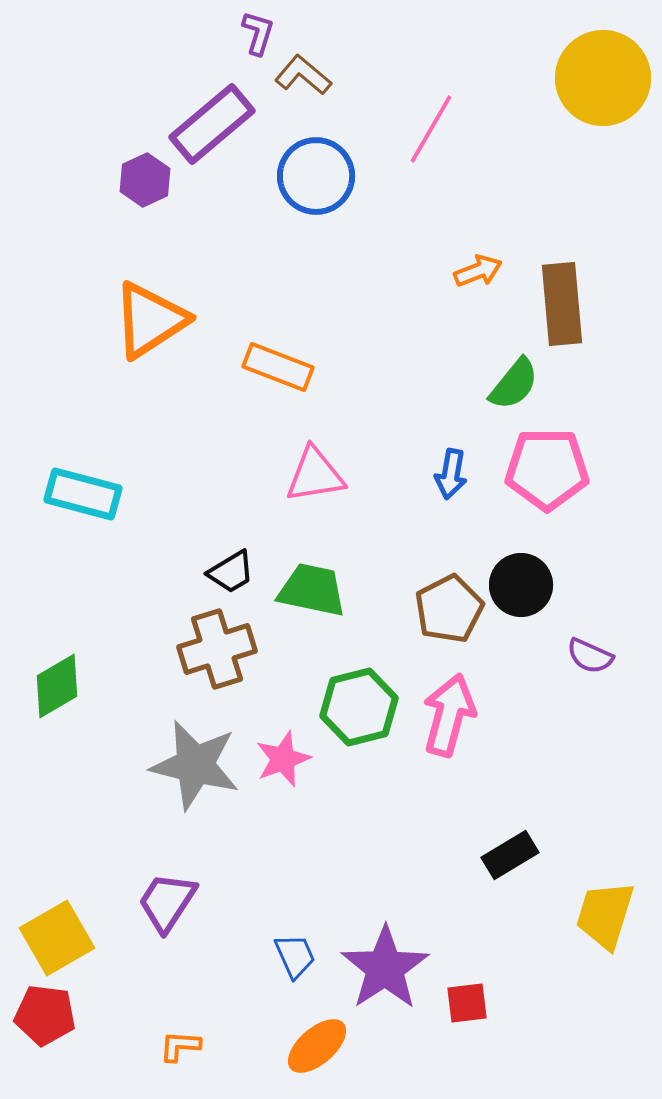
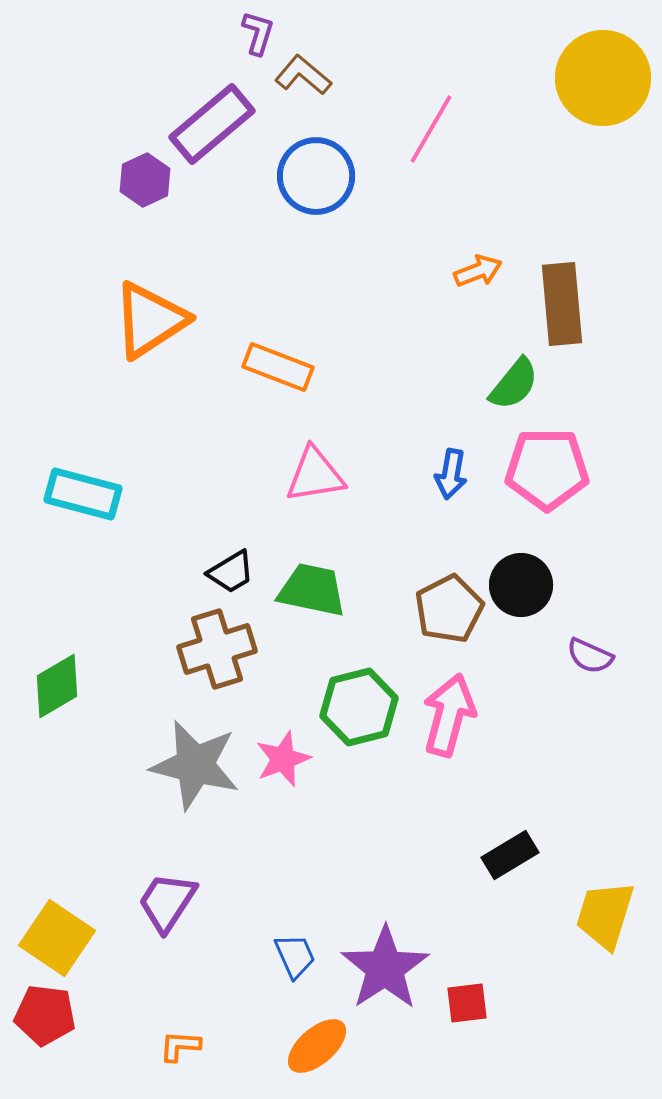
yellow square: rotated 26 degrees counterclockwise
